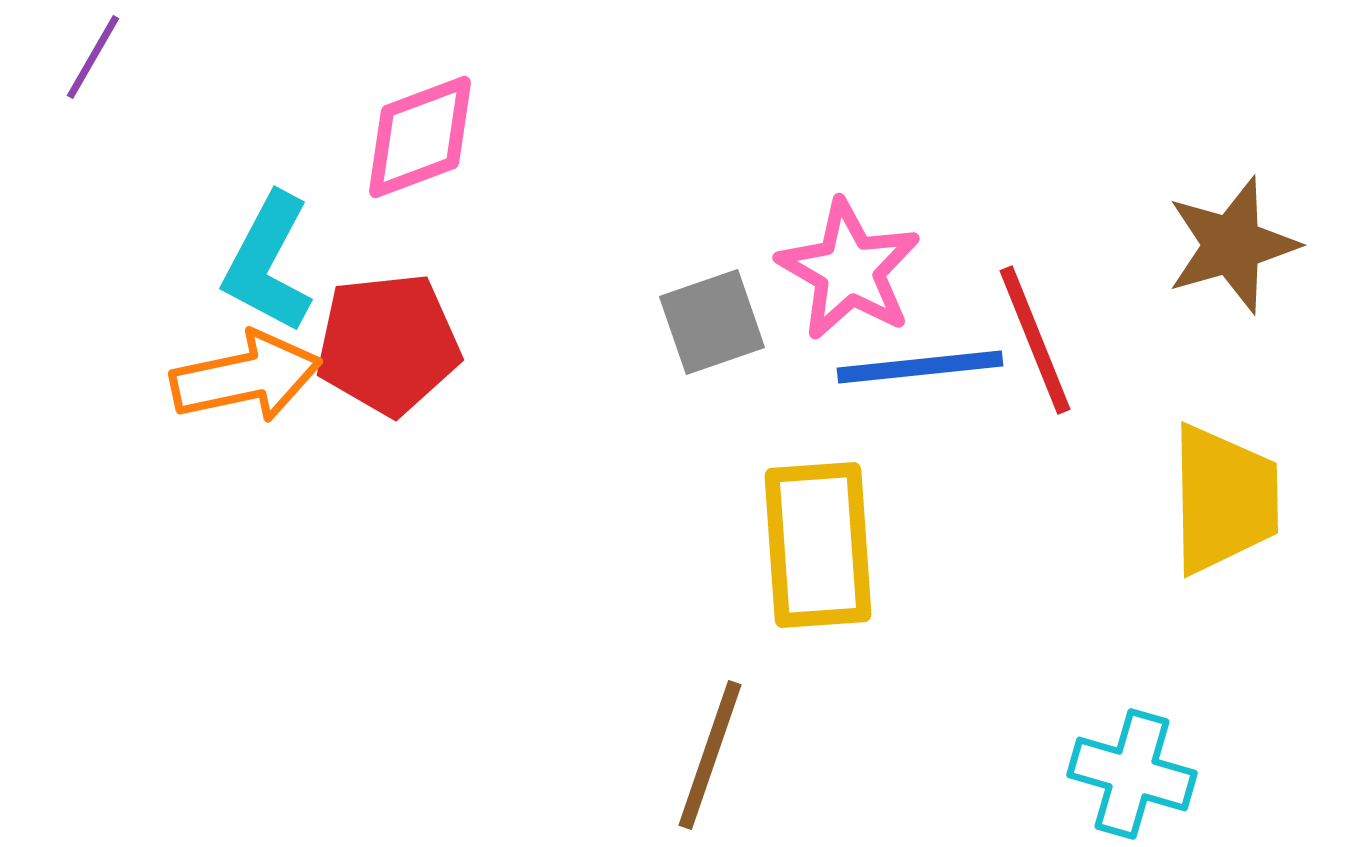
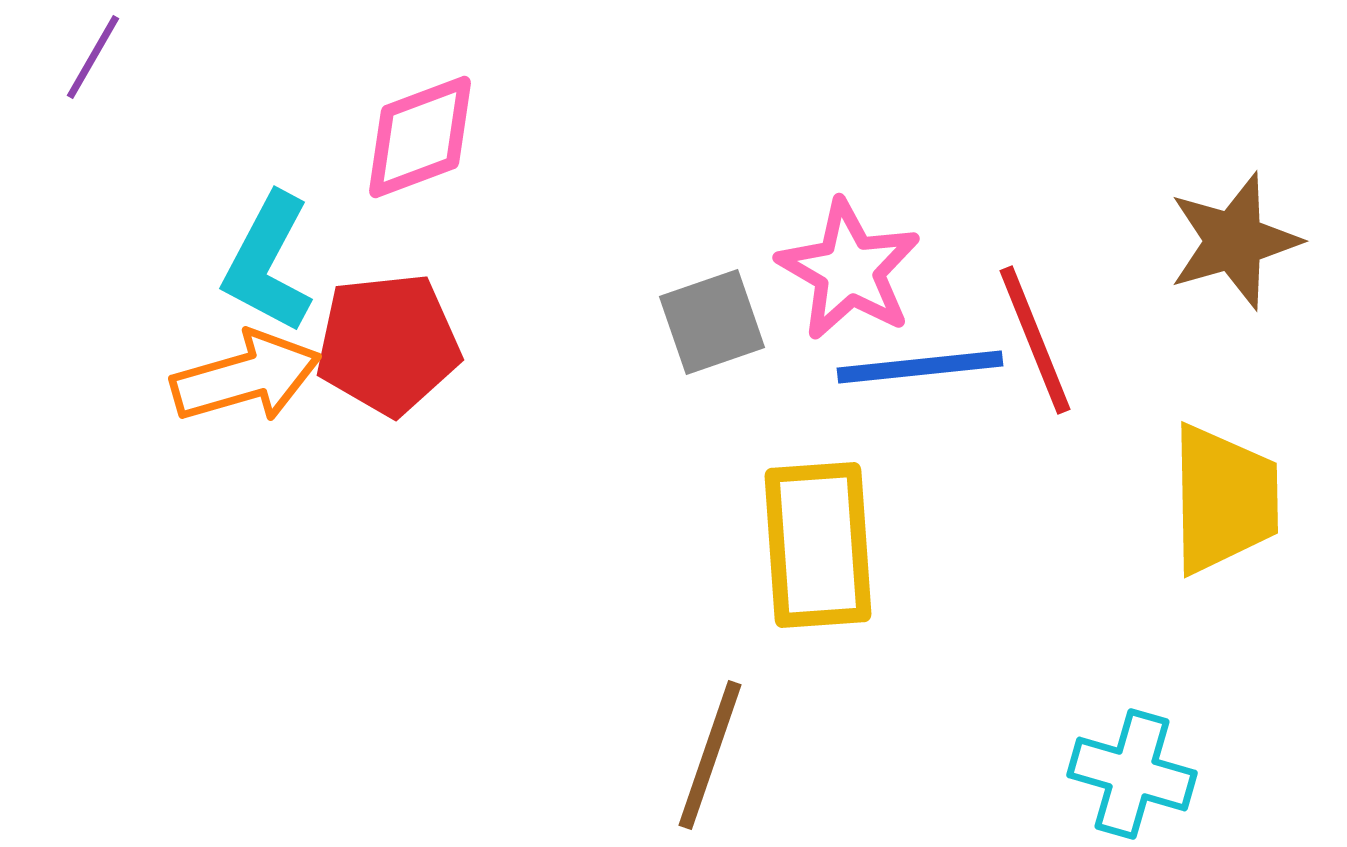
brown star: moved 2 px right, 4 px up
orange arrow: rotated 4 degrees counterclockwise
